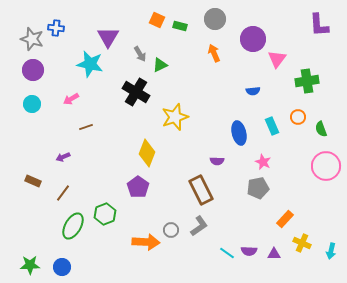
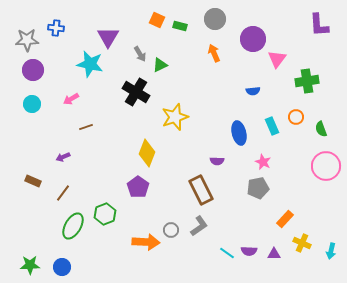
gray star at (32, 39): moved 5 px left, 1 px down; rotated 20 degrees counterclockwise
orange circle at (298, 117): moved 2 px left
